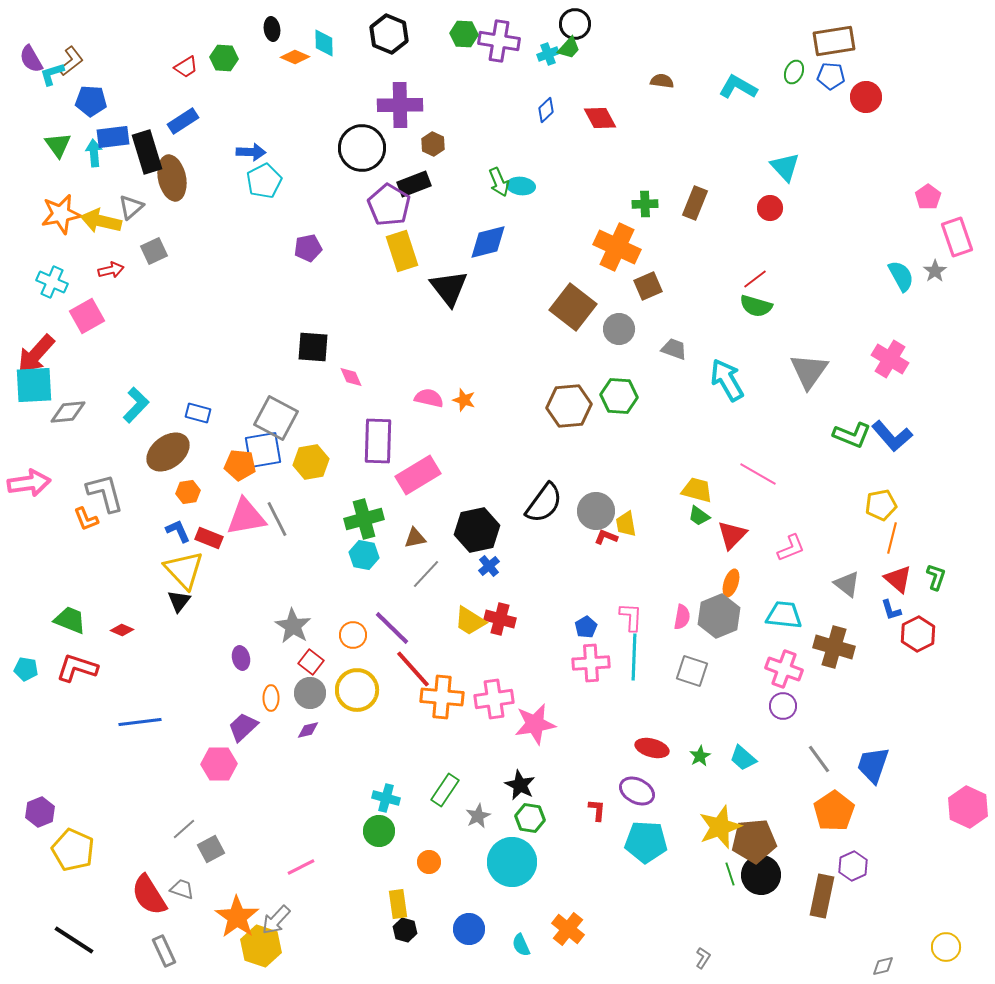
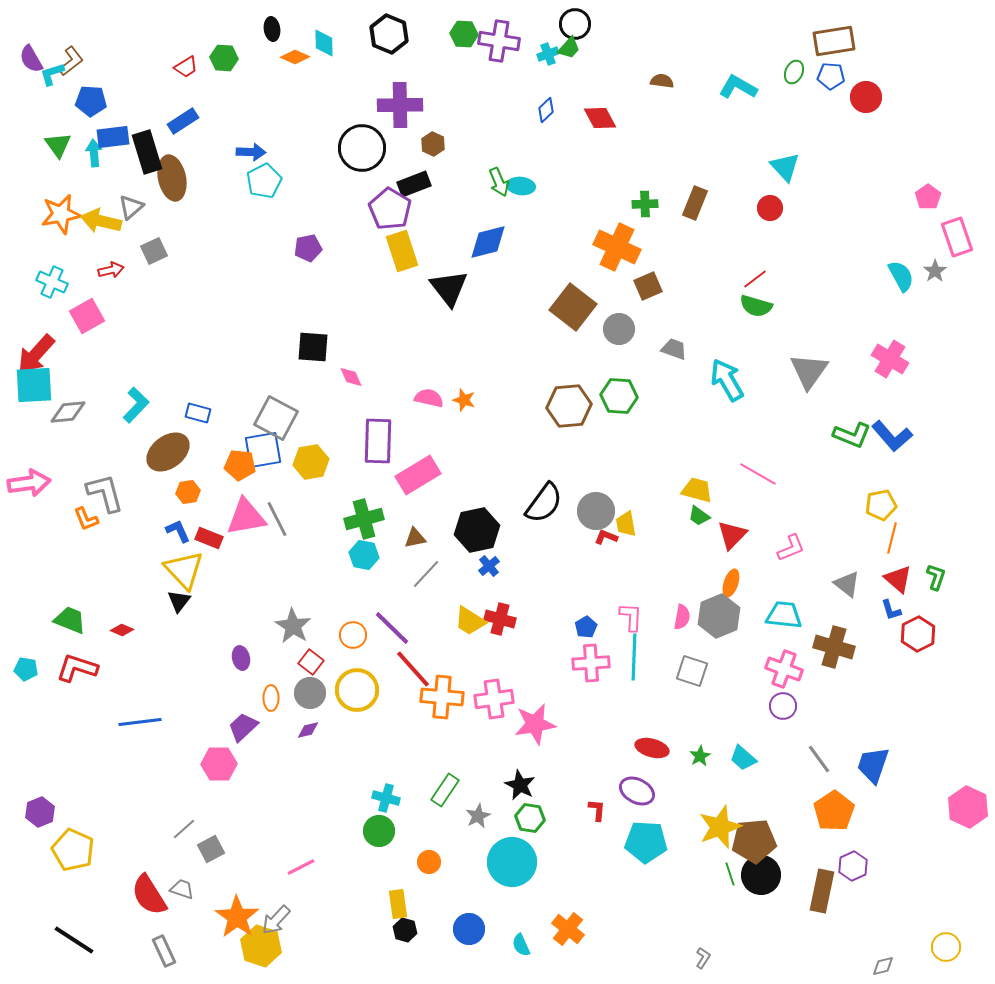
purple pentagon at (389, 205): moved 1 px right, 4 px down
brown rectangle at (822, 896): moved 5 px up
